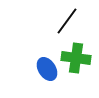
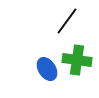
green cross: moved 1 px right, 2 px down
